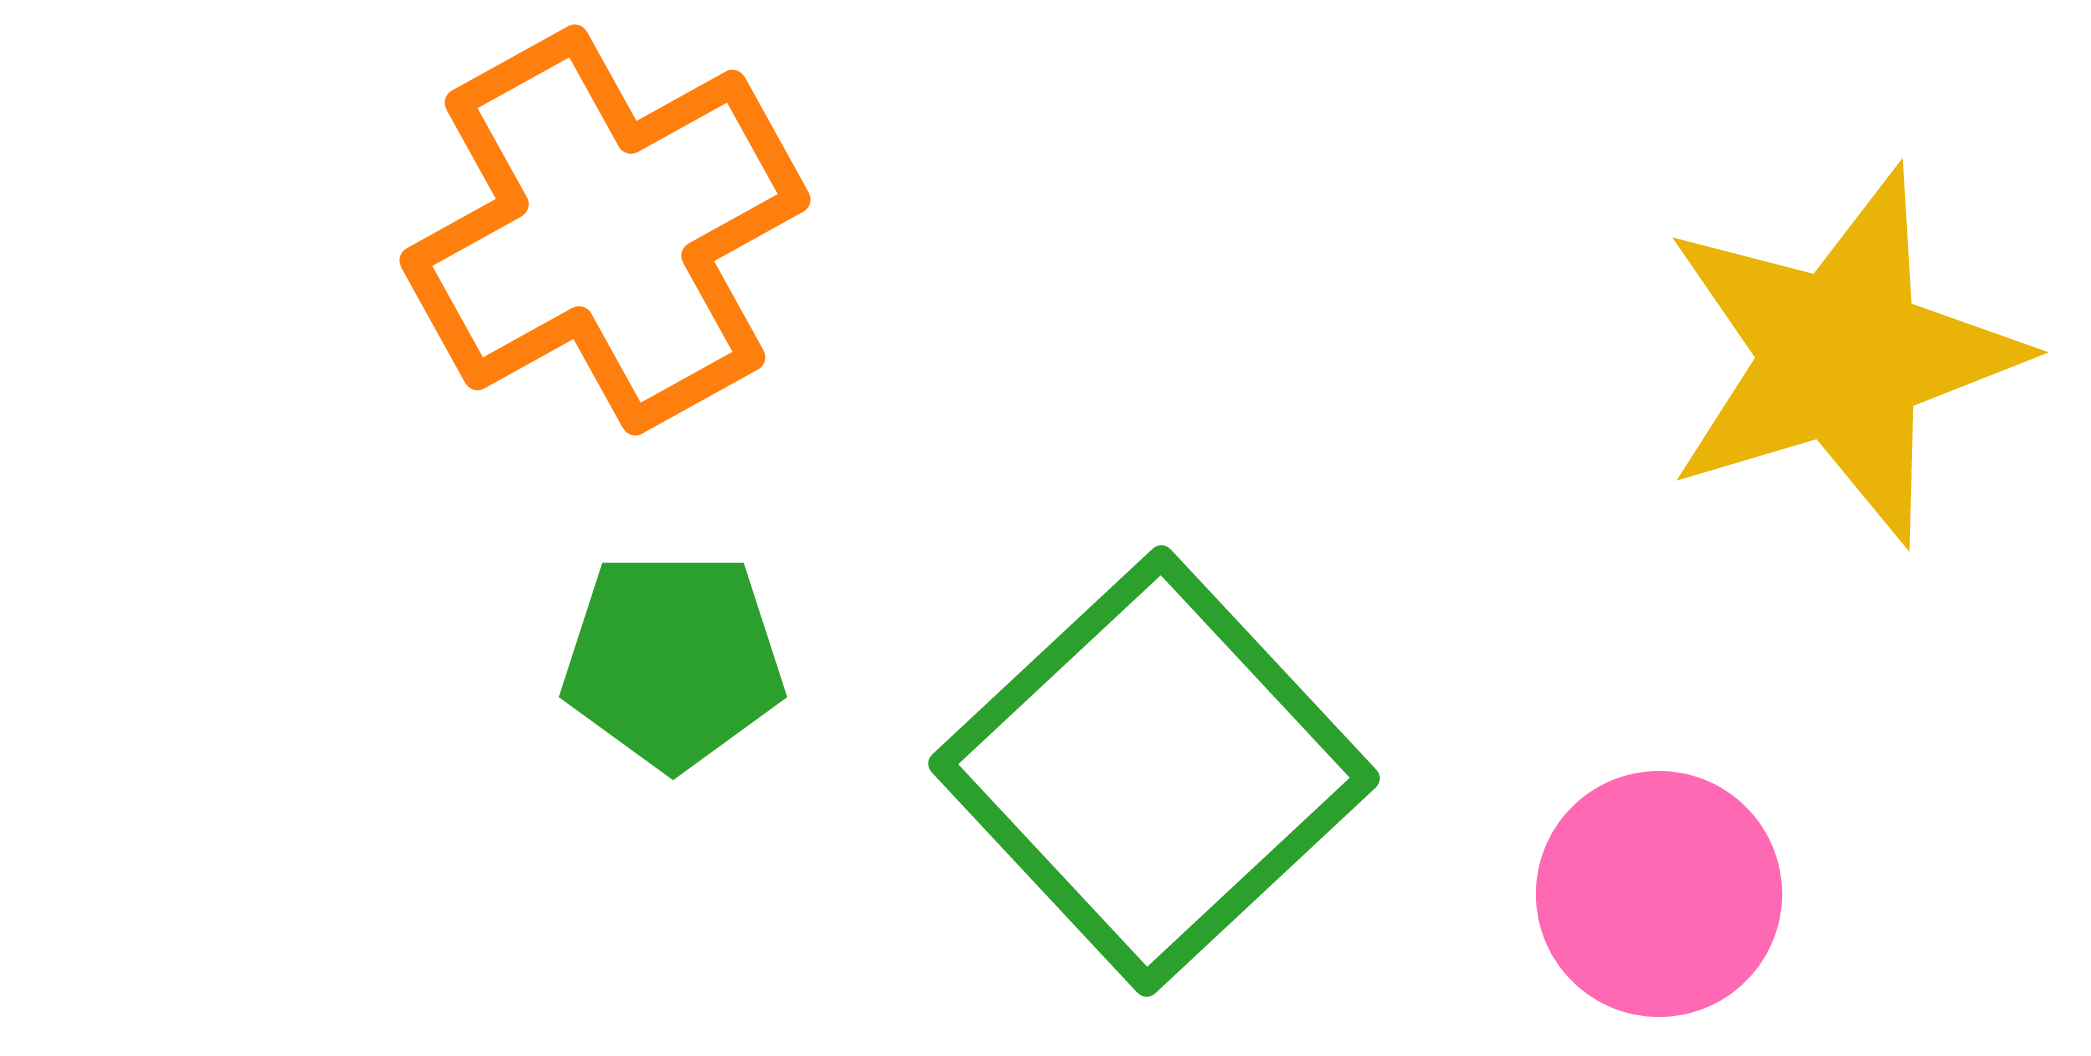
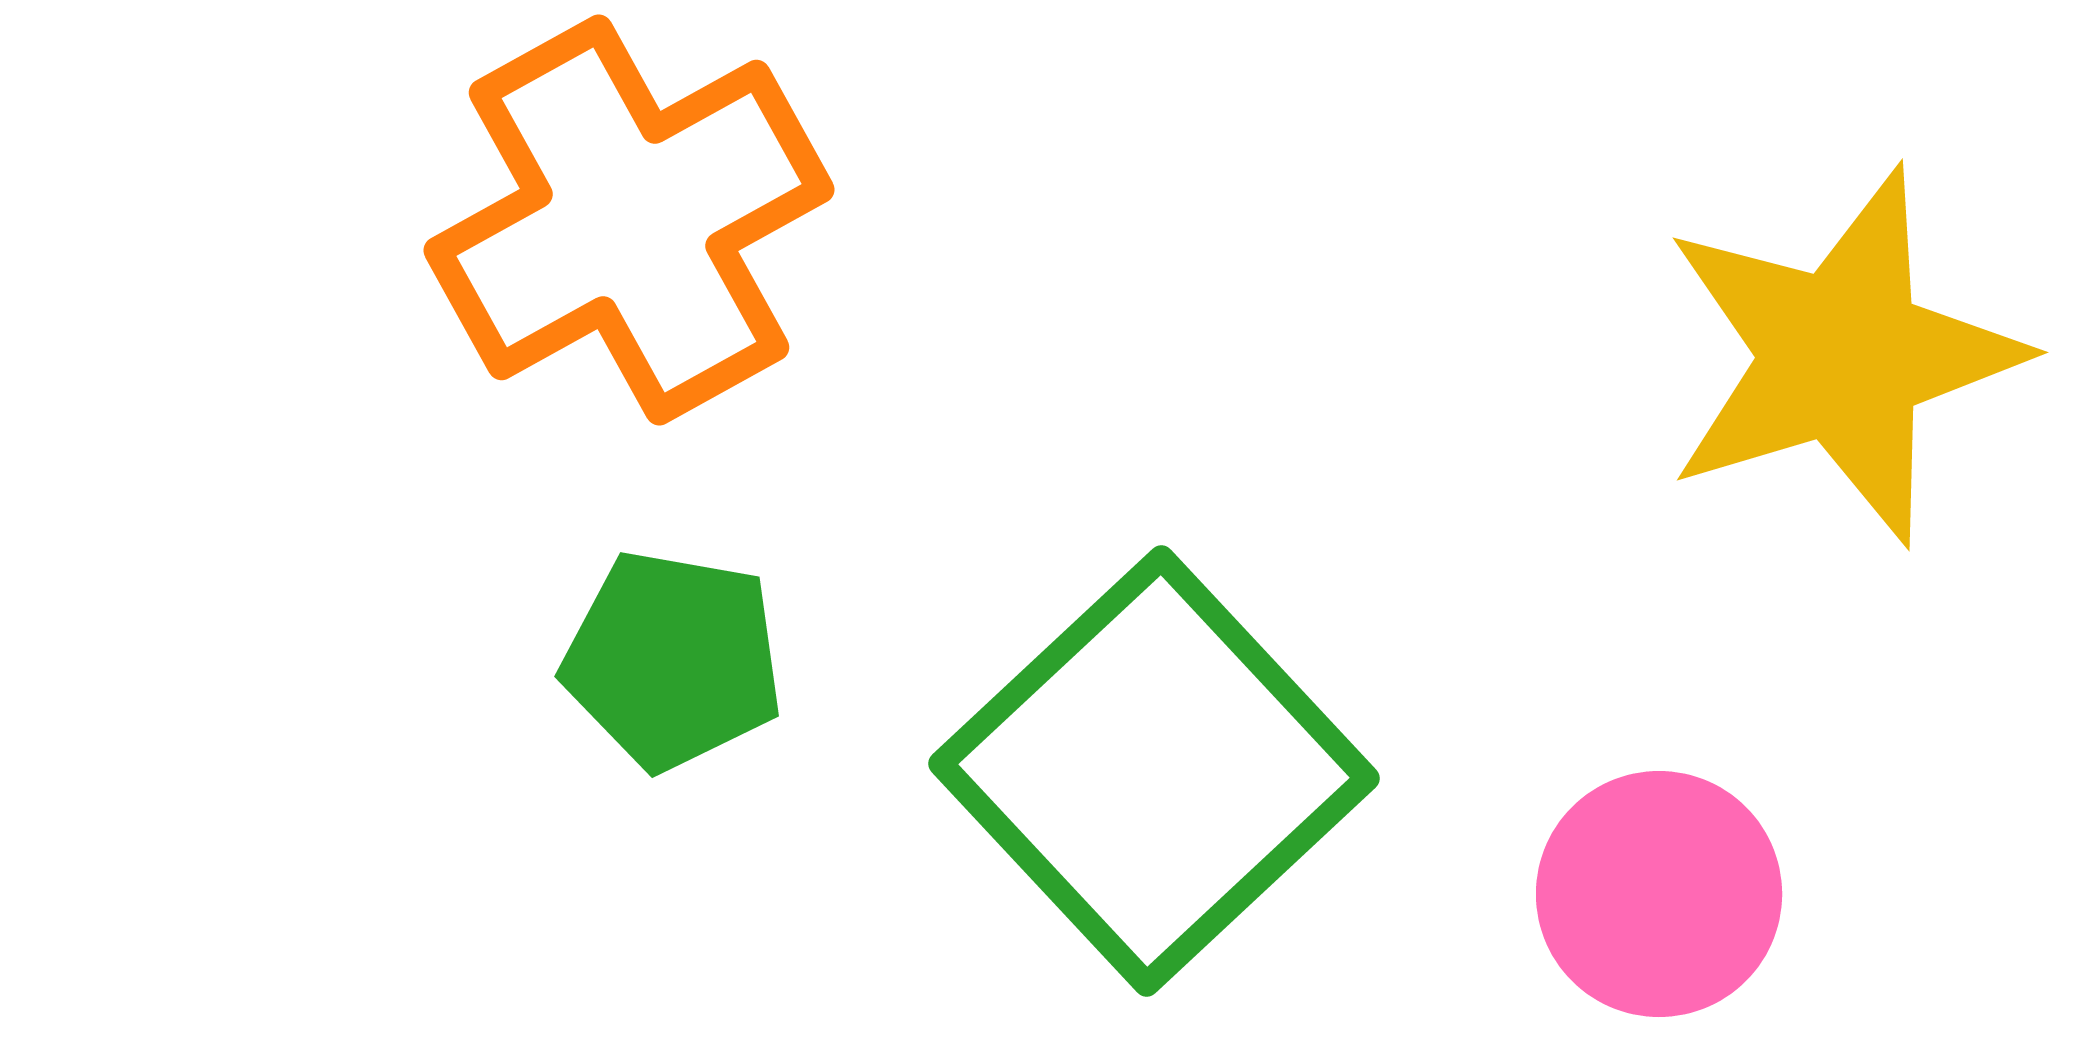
orange cross: moved 24 px right, 10 px up
green pentagon: rotated 10 degrees clockwise
